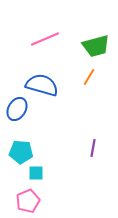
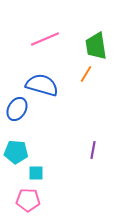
green trapezoid: rotated 96 degrees clockwise
orange line: moved 3 px left, 3 px up
purple line: moved 2 px down
cyan pentagon: moved 5 px left
pink pentagon: moved 1 px up; rotated 25 degrees clockwise
